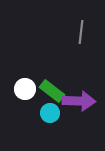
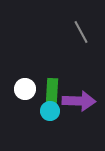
gray line: rotated 35 degrees counterclockwise
green rectangle: rotated 55 degrees clockwise
cyan circle: moved 2 px up
